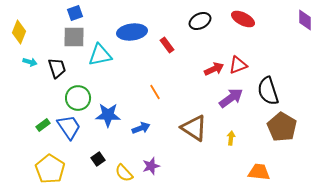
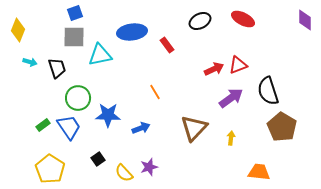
yellow diamond: moved 1 px left, 2 px up
brown triangle: rotated 40 degrees clockwise
purple star: moved 2 px left, 1 px down
